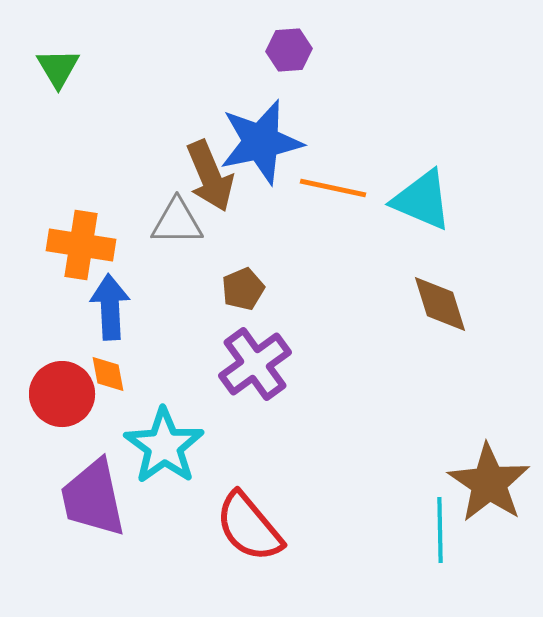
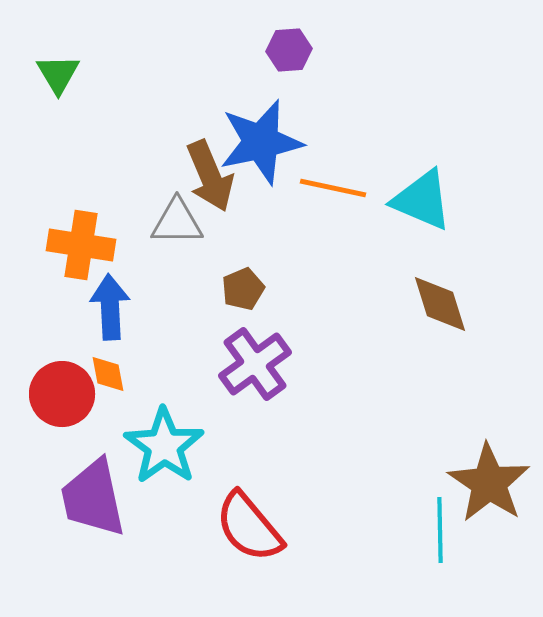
green triangle: moved 6 px down
